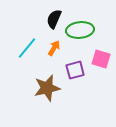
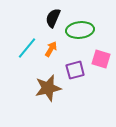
black semicircle: moved 1 px left, 1 px up
orange arrow: moved 3 px left, 1 px down
brown star: moved 1 px right
